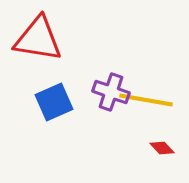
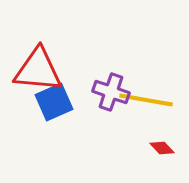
red triangle: moved 31 px down; rotated 4 degrees counterclockwise
